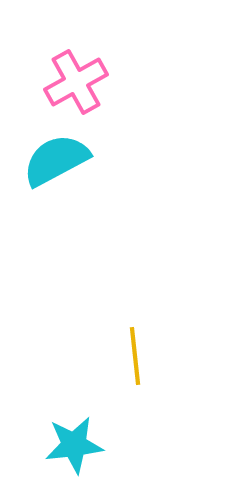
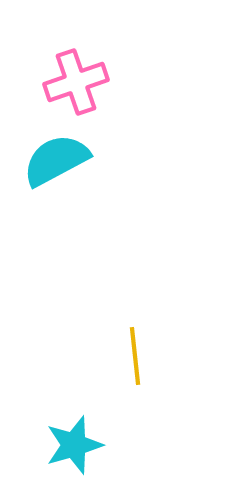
pink cross: rotated 10 degrees clockwise
cyan star: rotated 10 degrees counterclockwise
